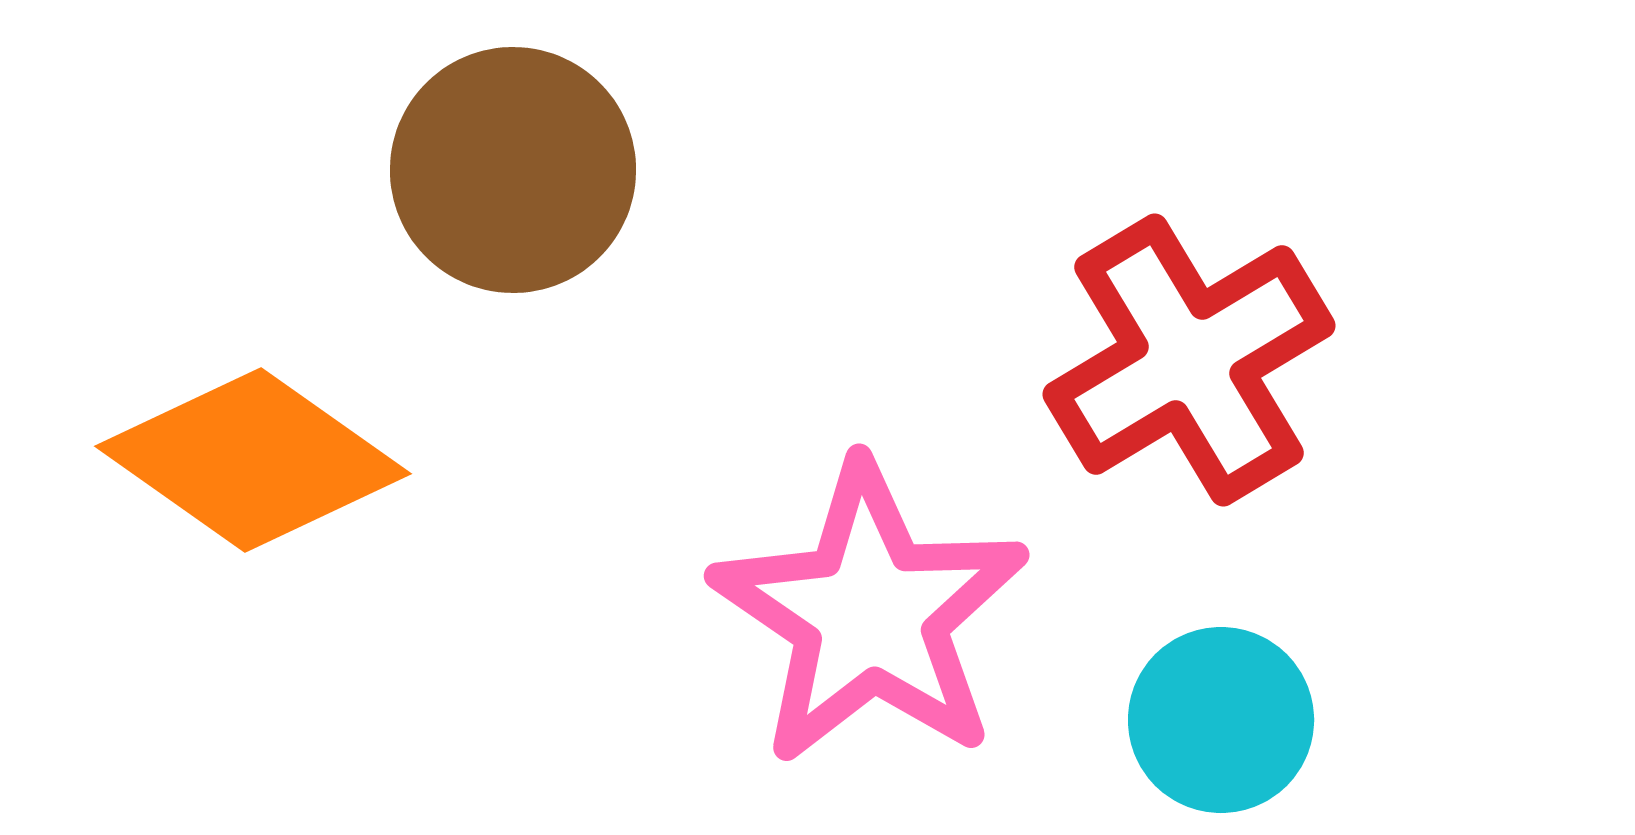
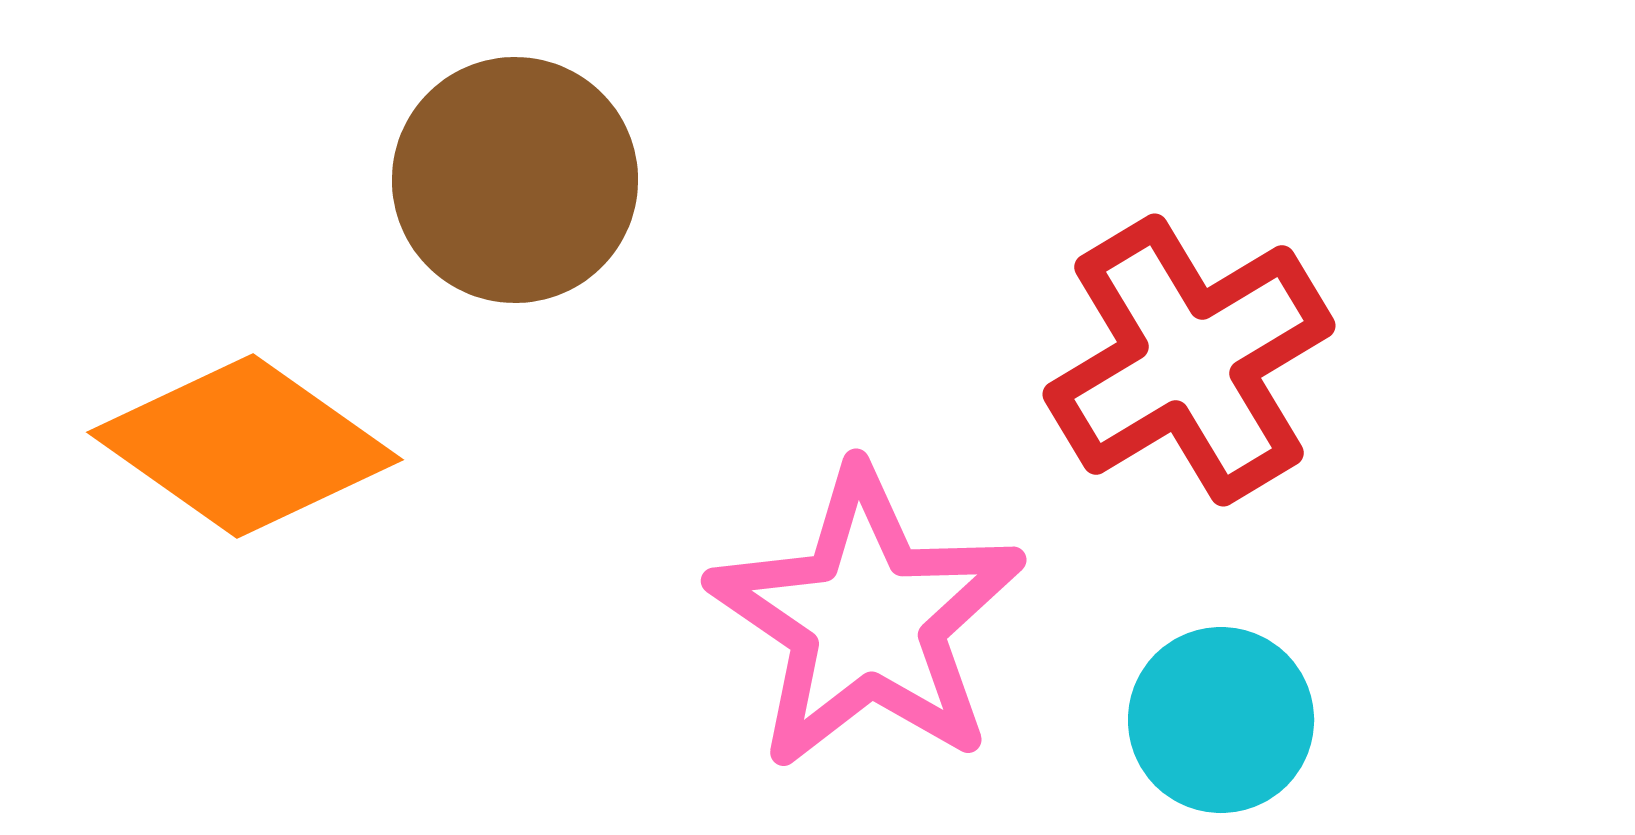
brown circle: moved 2 px right, 10 px down
orange diamond: moved 8 px left, 14 px up
pink star: moved 3 px left, 5 px down
